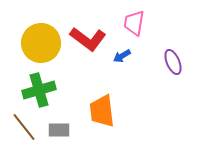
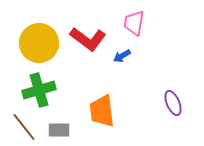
yellow circle: moved 2 px left
purple ellipse: moved 41 px down
